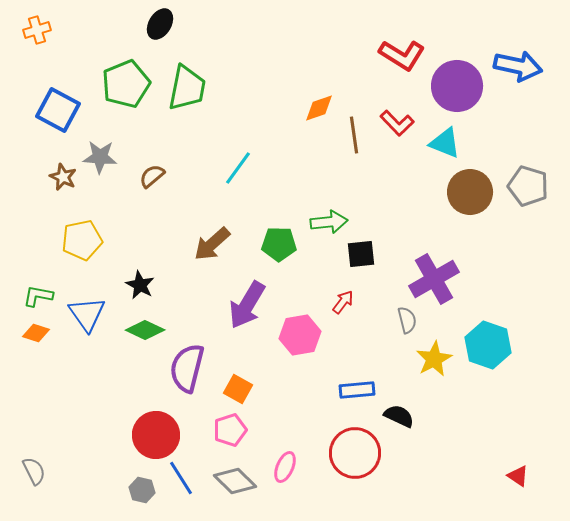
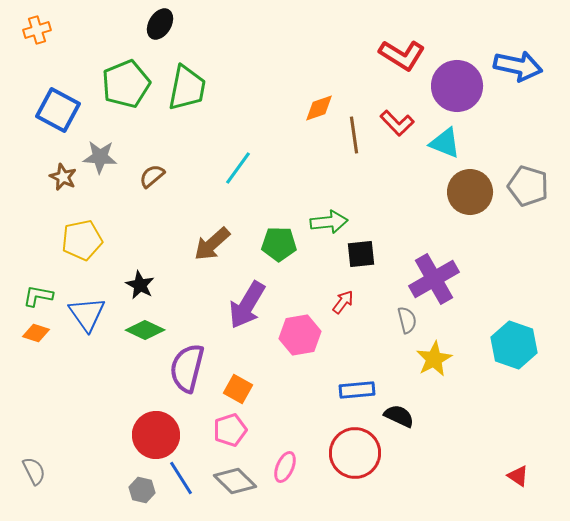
cyan hexagon at (488, 345): moved 26 px right
